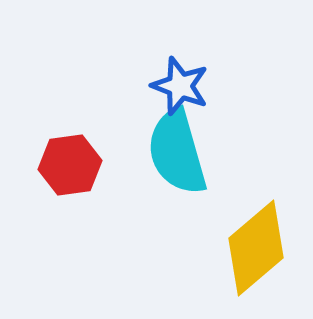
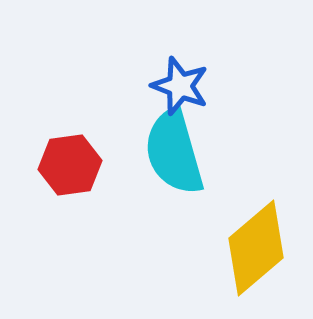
cyan semicircle: moved 3 px left
